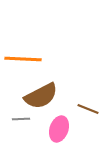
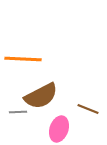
gray line: moved 3 px left, 7 px up
